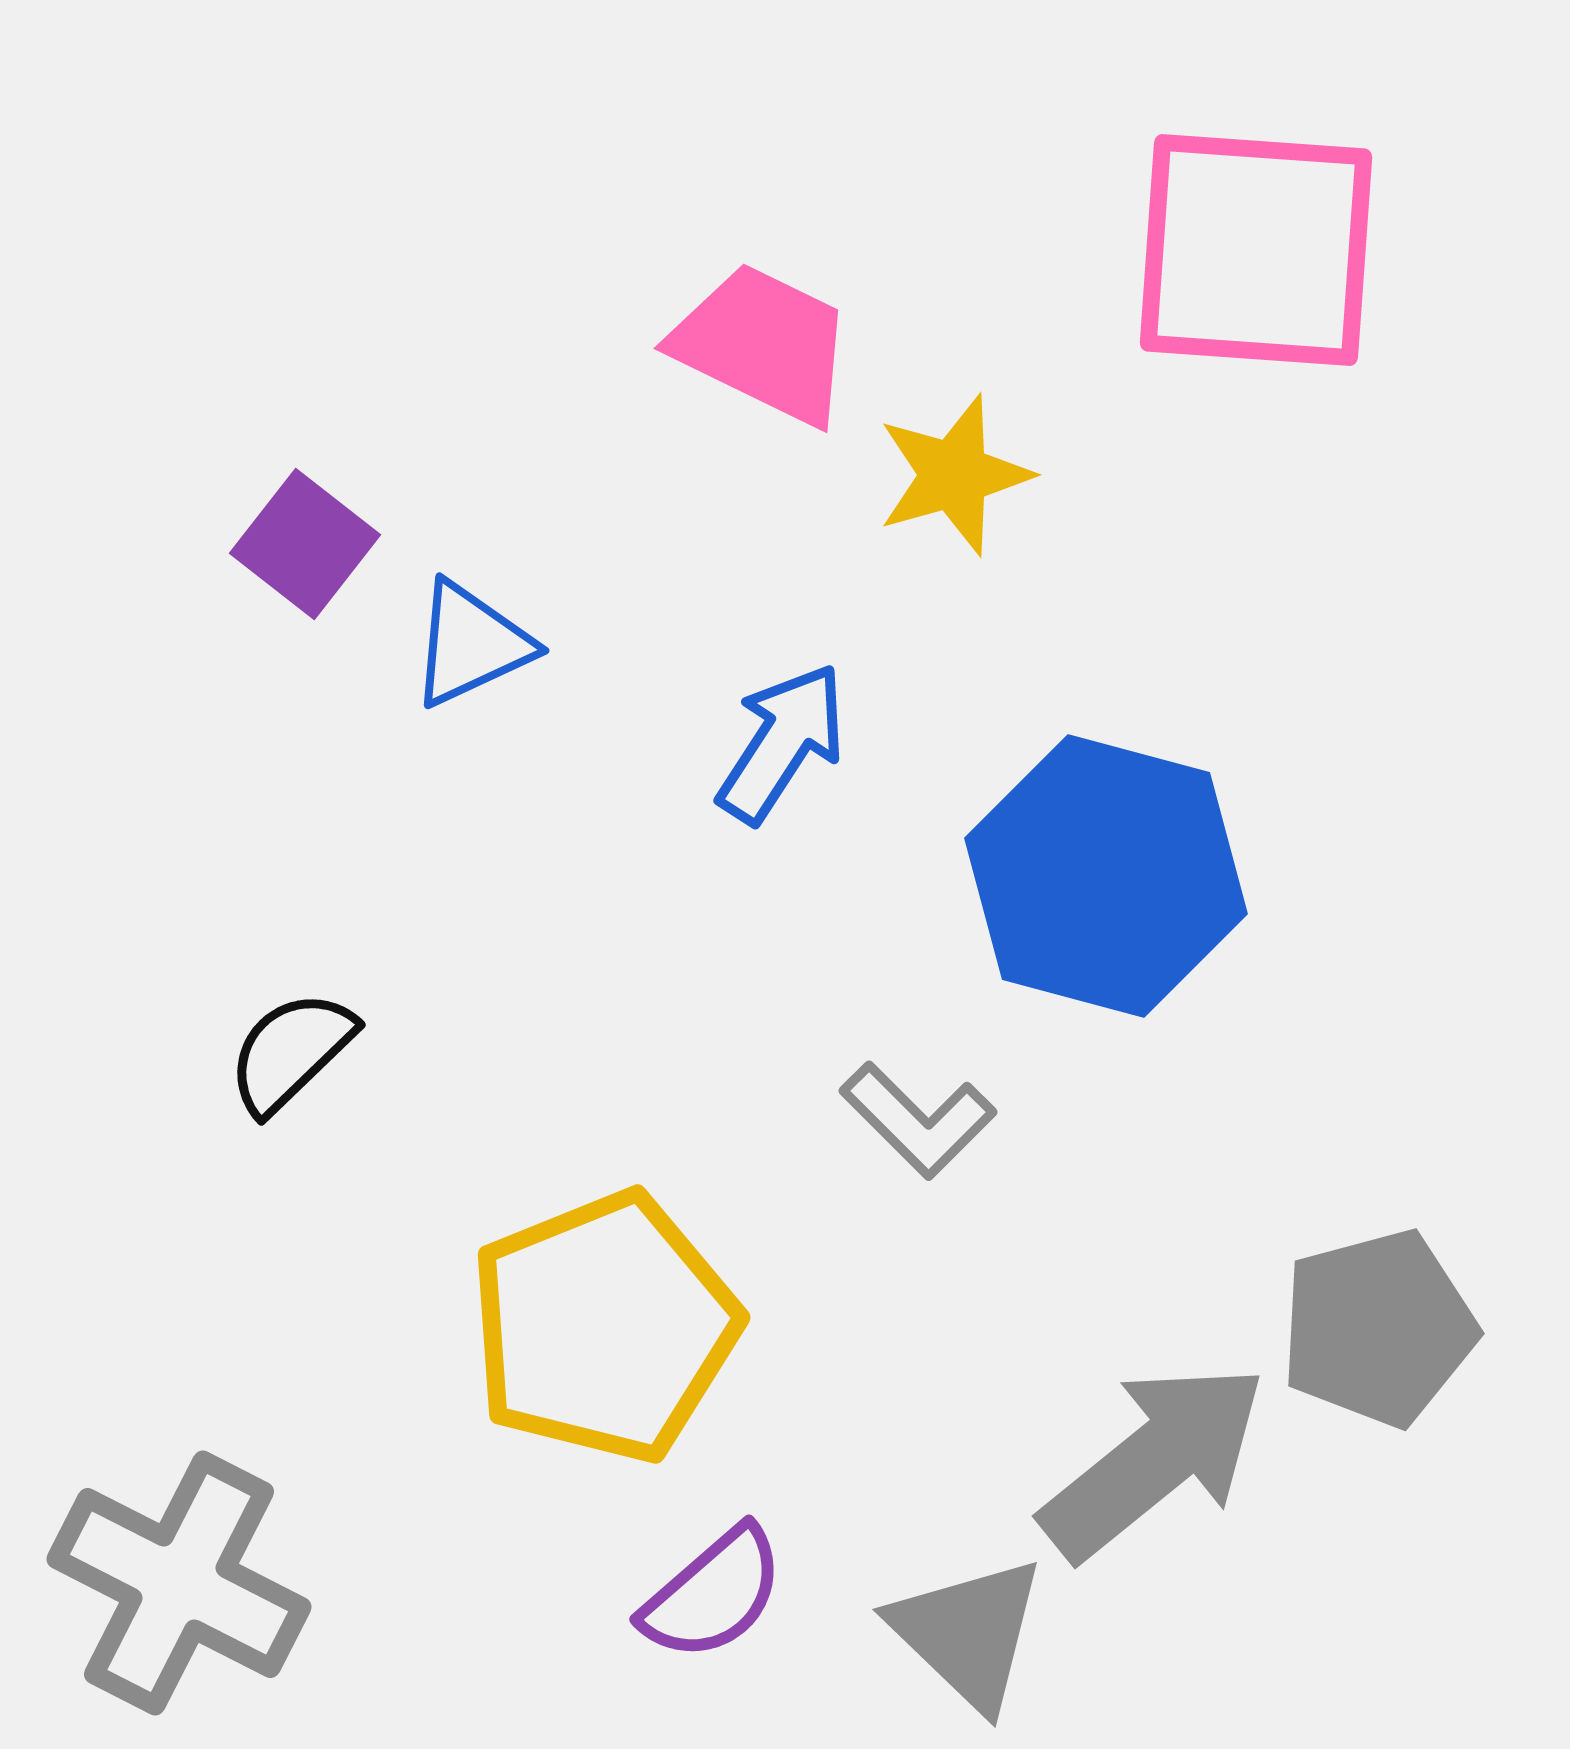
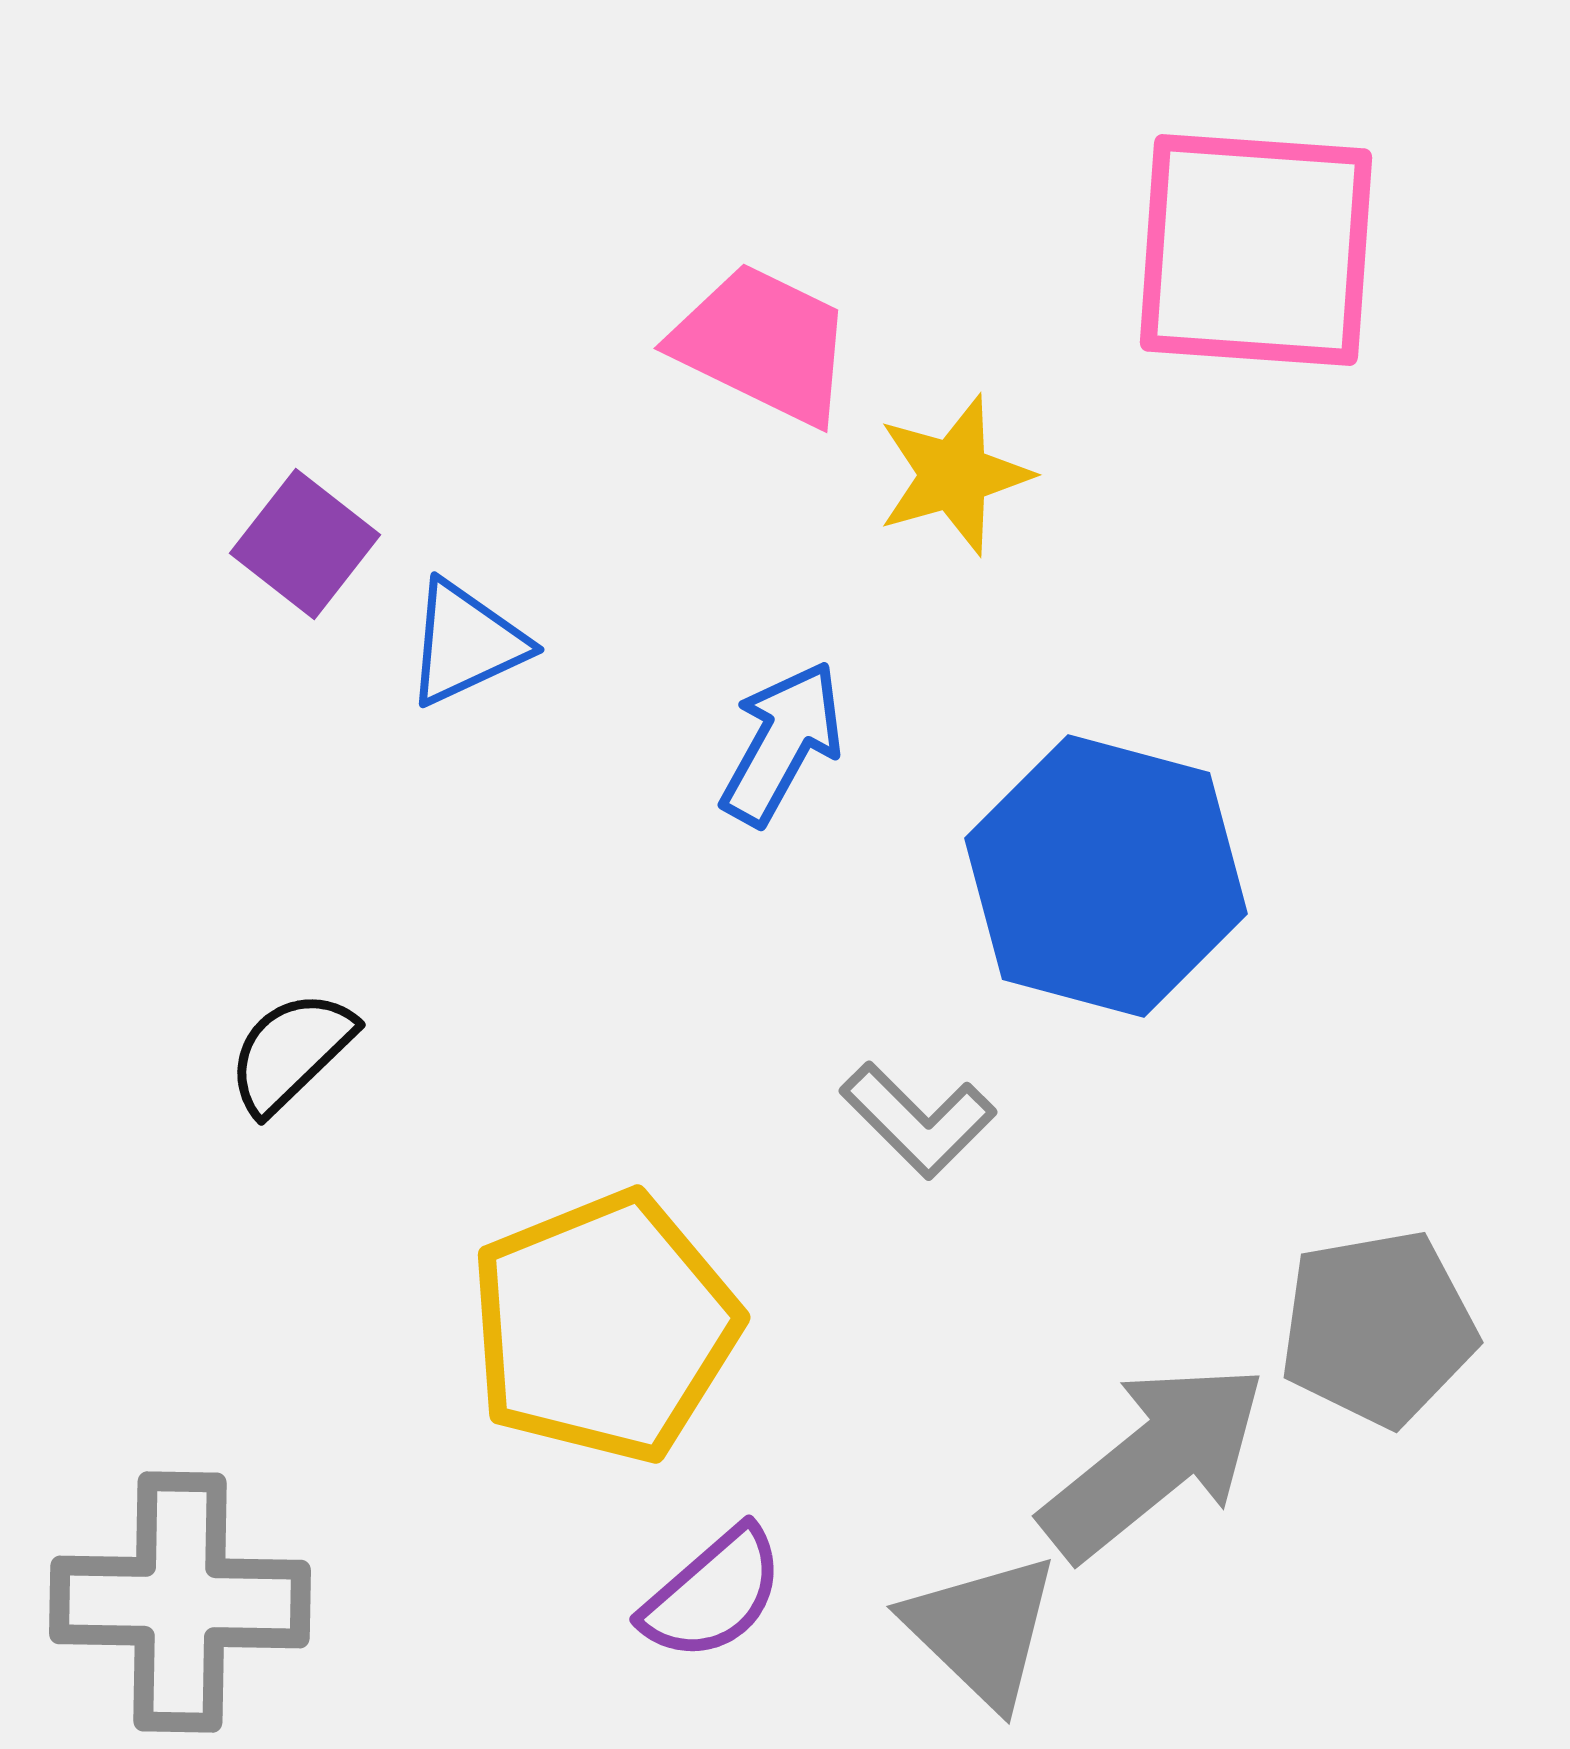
blue triangle: moved 5 px left, 1 px up
blue arrow: rotated 4 degrees counterclockwise
gray pentagon: rotated 5 degrees clockwise
gray cross: moved 1 px right, 19 px down; rotated 26 degrees counterclockwise
gray triangle: moved 14 px right, 3 px up
